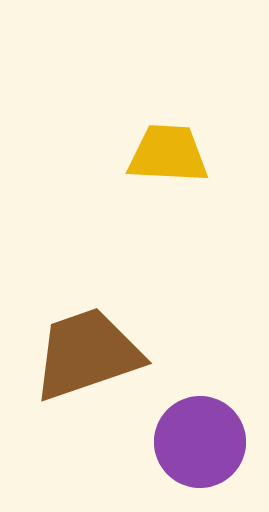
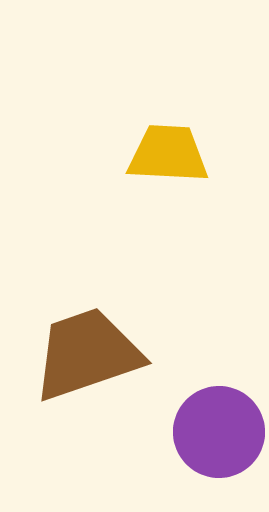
purple circle: moved 19 px right, 10 px up
